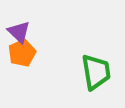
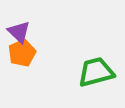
green trapezoid: rotated 96 degrees counterclockwise
